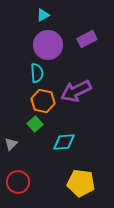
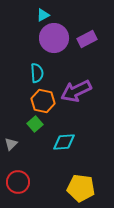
purple circle: moved 6 px right, 7 px up
yellow pentagon: moved 5 px down
